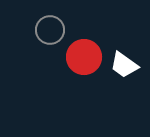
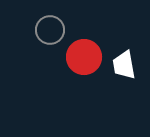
white trapezoid: rotated 44 degrees clockwise
